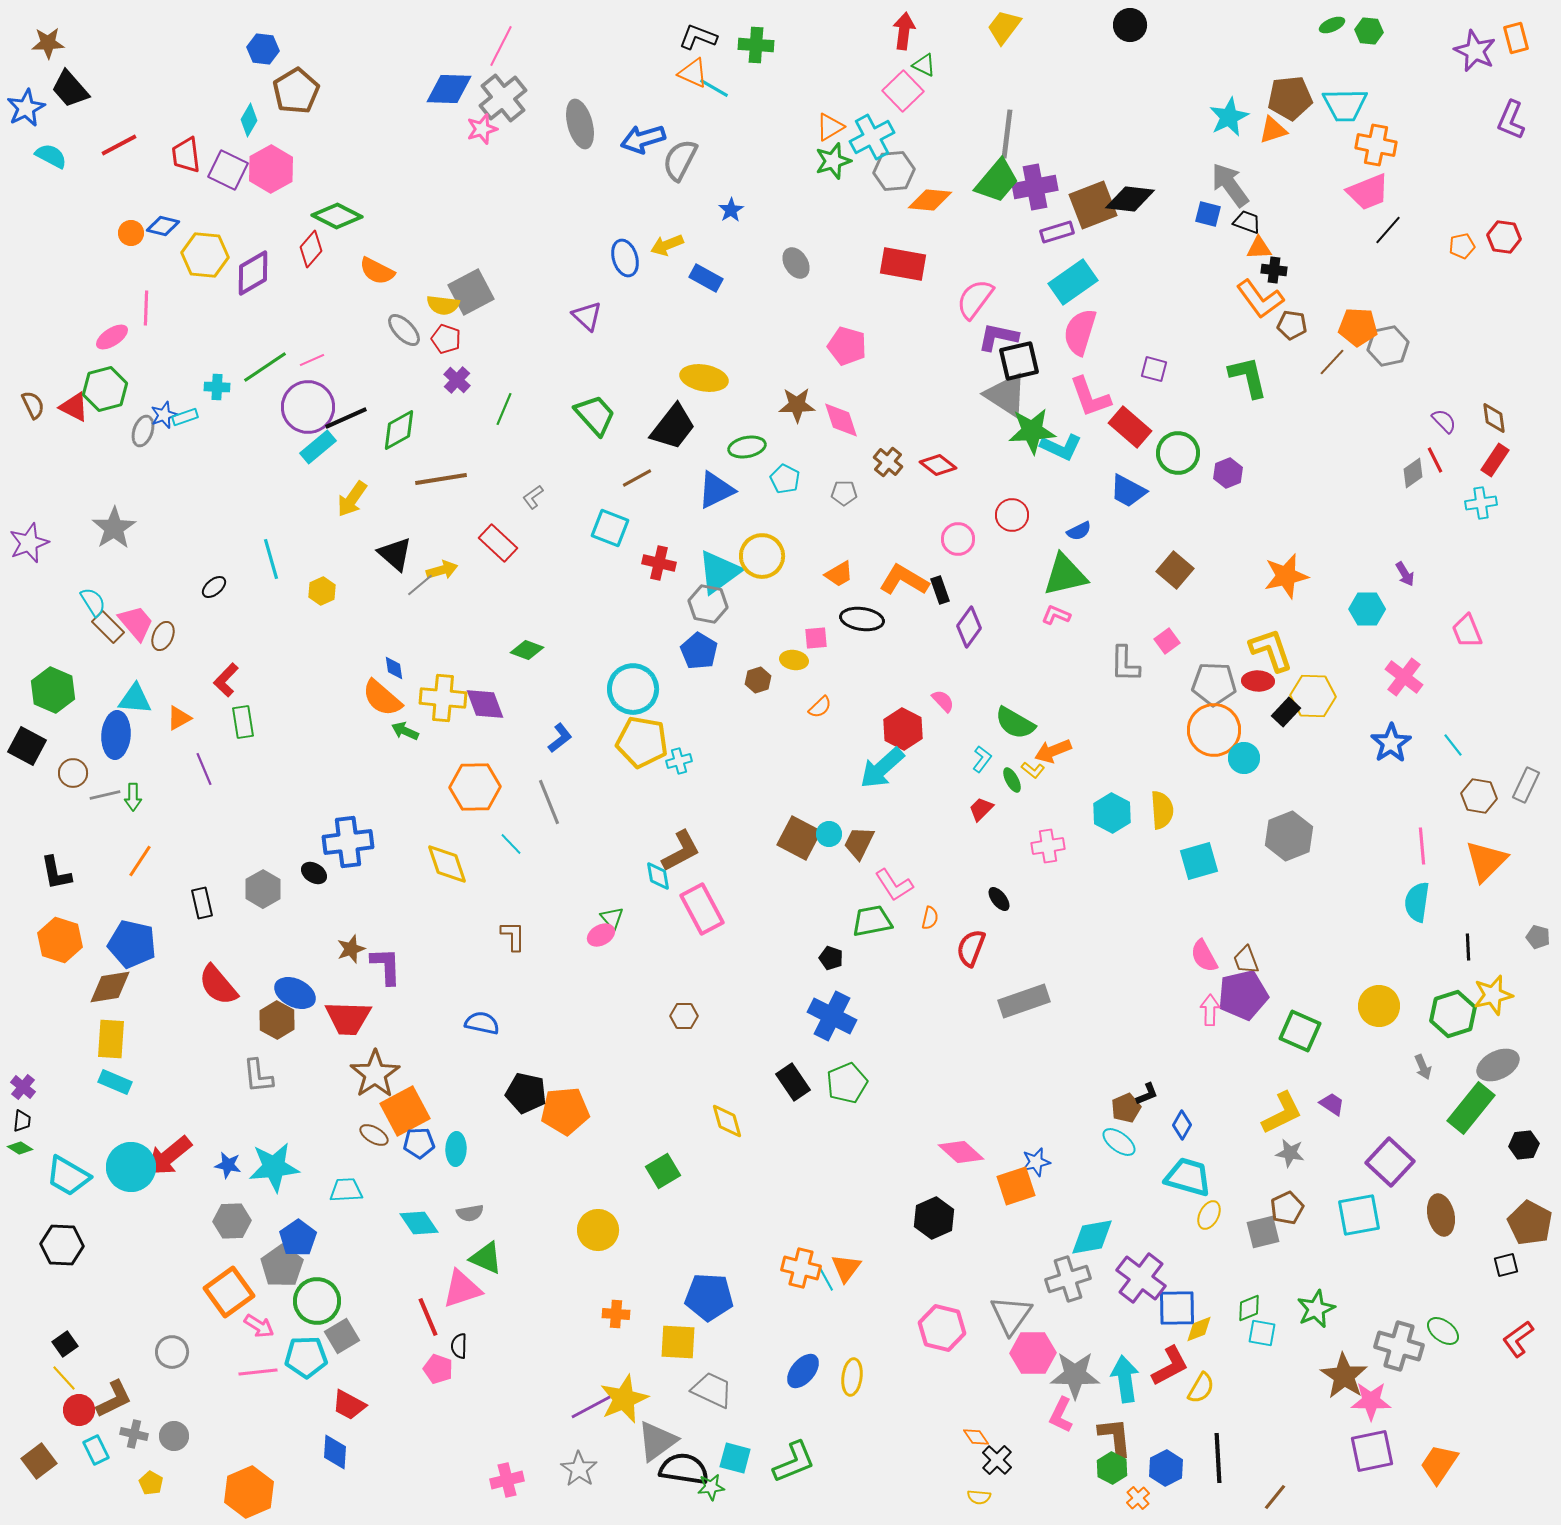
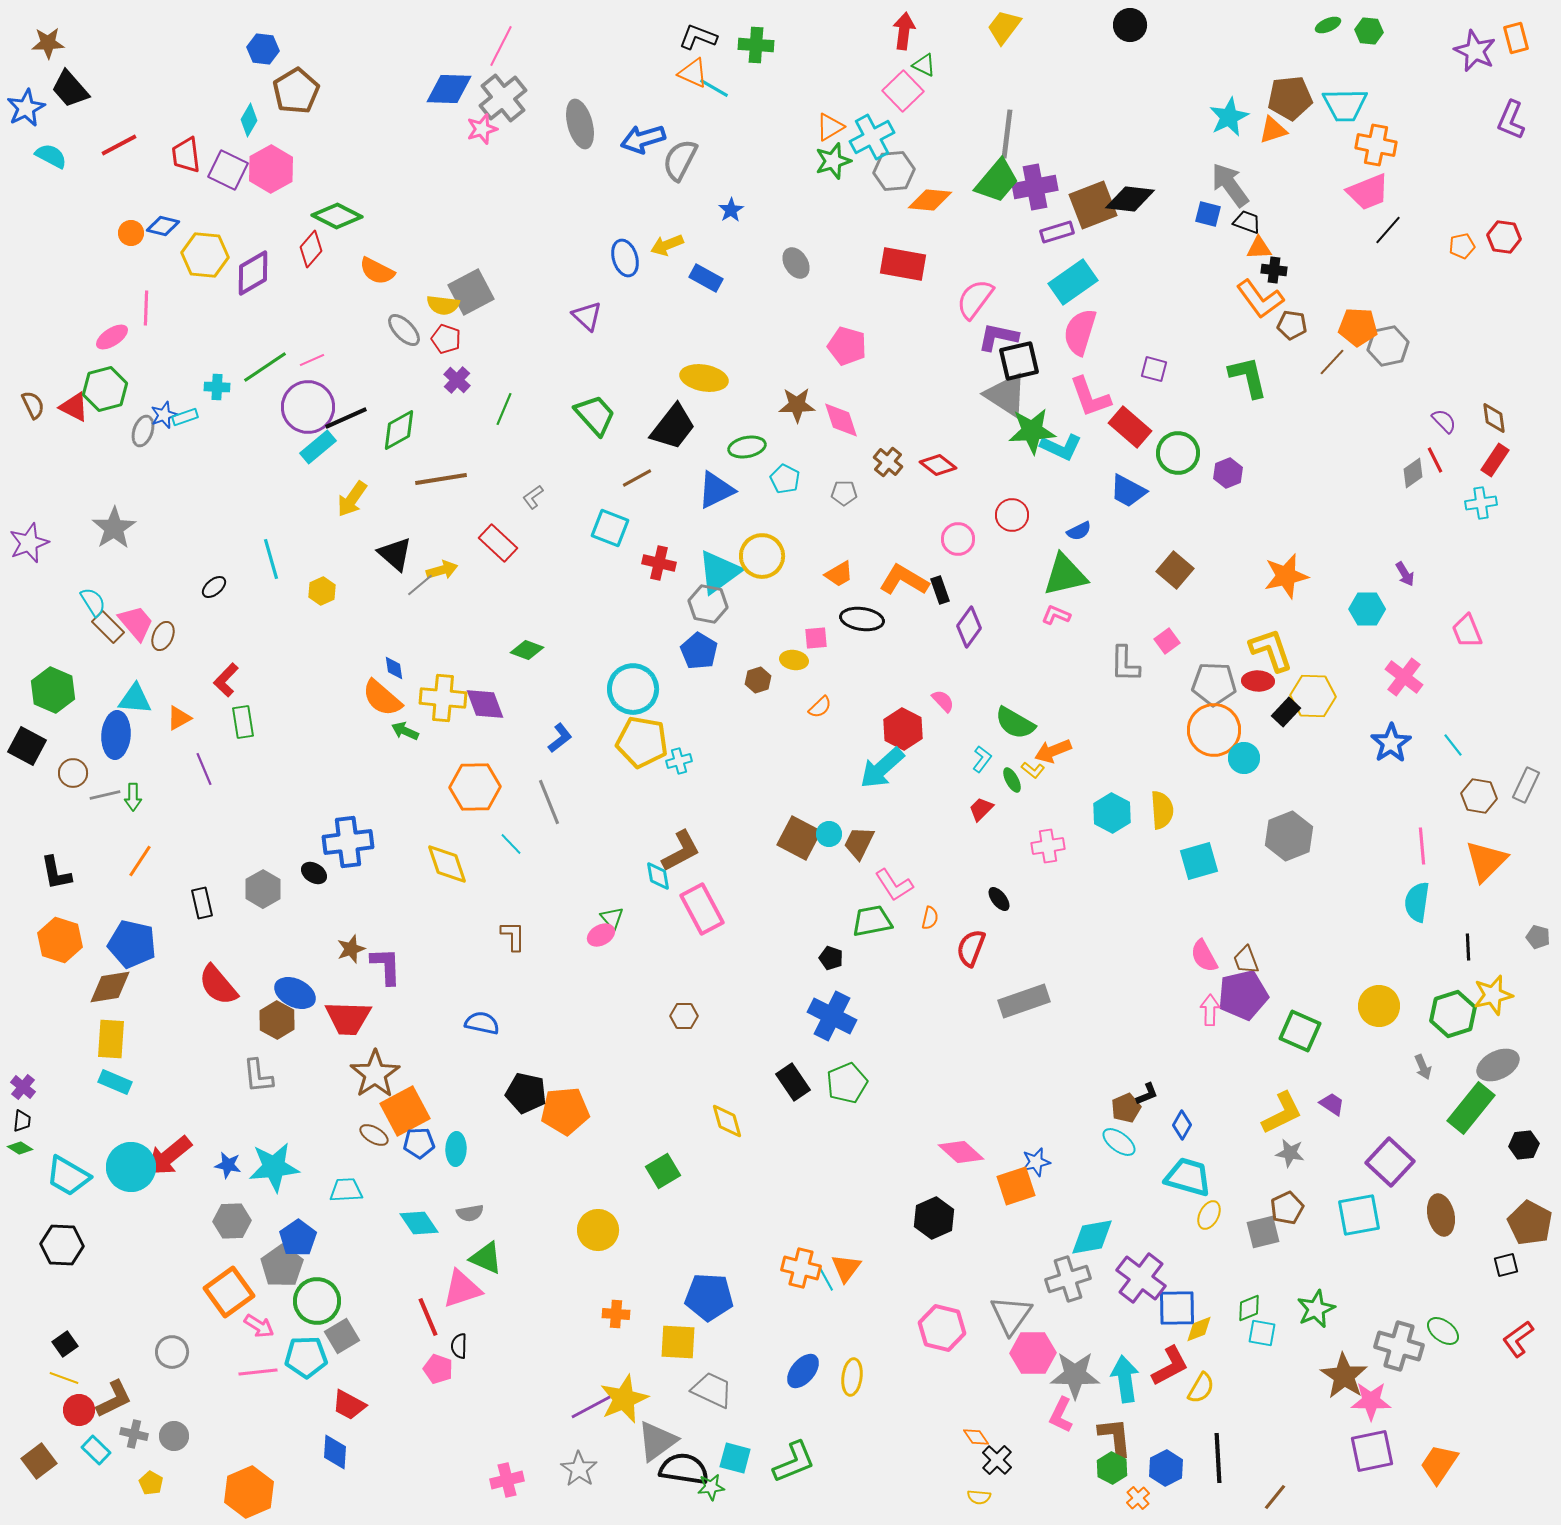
green ellipse at (1332, 25): moved 4 px left
yellow line at (64, 1378): rotated 28 degrees counterclockwise
cyan rectangle at (96, 1450): rotated 20 degrees counterclockwise
